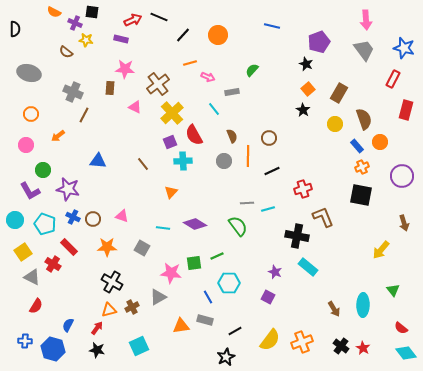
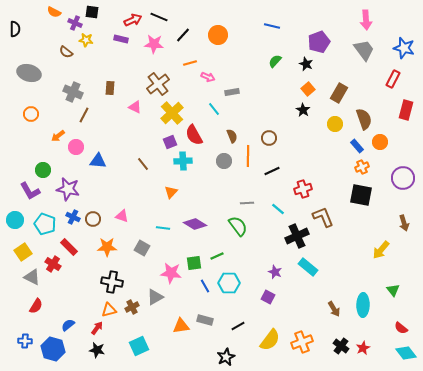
pink star at (125, 69): moved 29 px right, 25 px up
green semicircle at (252, 70): moved 23 px right, 9 px up
pink circle at (26, 145): moved 50 px right, 2 px down
purple circle at (402, 176): moved 1 px right, 2 px down
cyan line at (268, 209): moved 10 px right; rotated 56 degrees clockwise
black cross at (297, 236): rotated 35 degrees counterclockwise
black cross at (112, 282): rotated 20 degrees counterclockwise
gray triangle at (158, 297): moved 3 px left
blue line at (208, 297): moved 3 px left, 11 px up
blue semicircle at (68, 325): rotated 24 degrees clockwise
black line at (235, 331): moved 3 px right, 5 px up
red star at (363, 348): rotated 16 degrees clockwise
